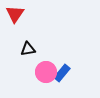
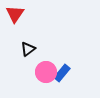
black triangle: rotated 28 degrees counterclockwise
